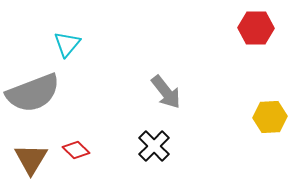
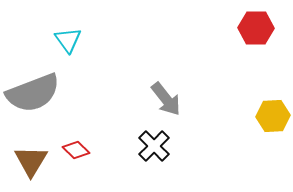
cyan triangle: moved 1 px right, 4 px up; rotated 16 degrees counterclockwise
gray arrow: moved 7 px down
yellow hexagon: moved 3 px right, 1 px up
brown triangle: moved 2 px down
